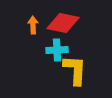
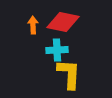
red diamond: moved 1 px up
yellow L-shape: moved 6 px left, 4 px down
